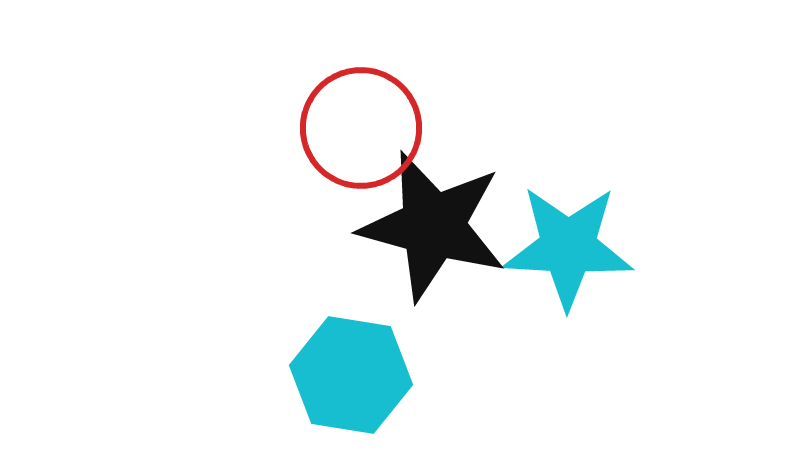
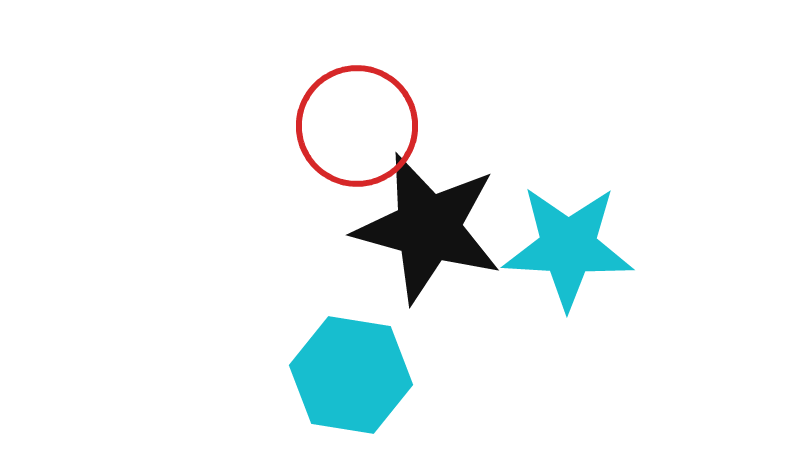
red circle: moved 4 px left, 2 px up
black star: moved 5 px left, 2 px down
